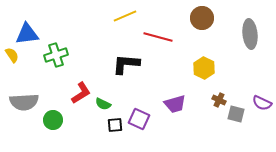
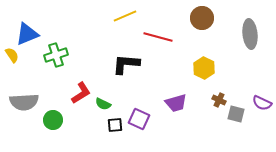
blue triangle: rotated 15 degrees counterclockwise
purple trapezoid: moved 1 px right, 1 px up
